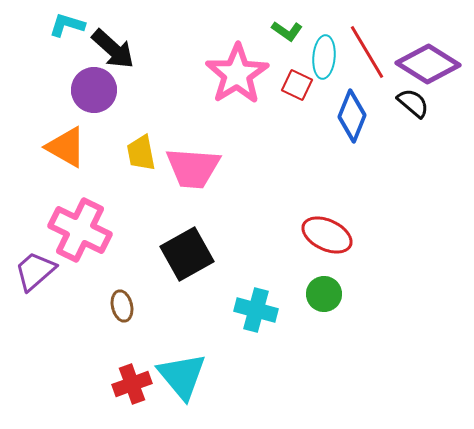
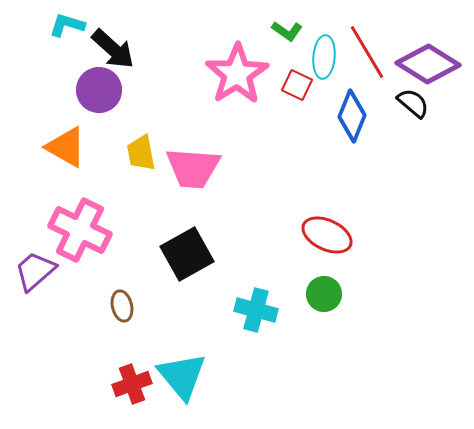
purple circle: moved 5 px right
